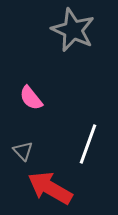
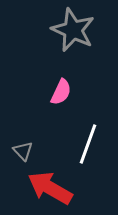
pink semicircle: moved 30 px right, 6 px up; rotated 116 degrees counterclockwise
